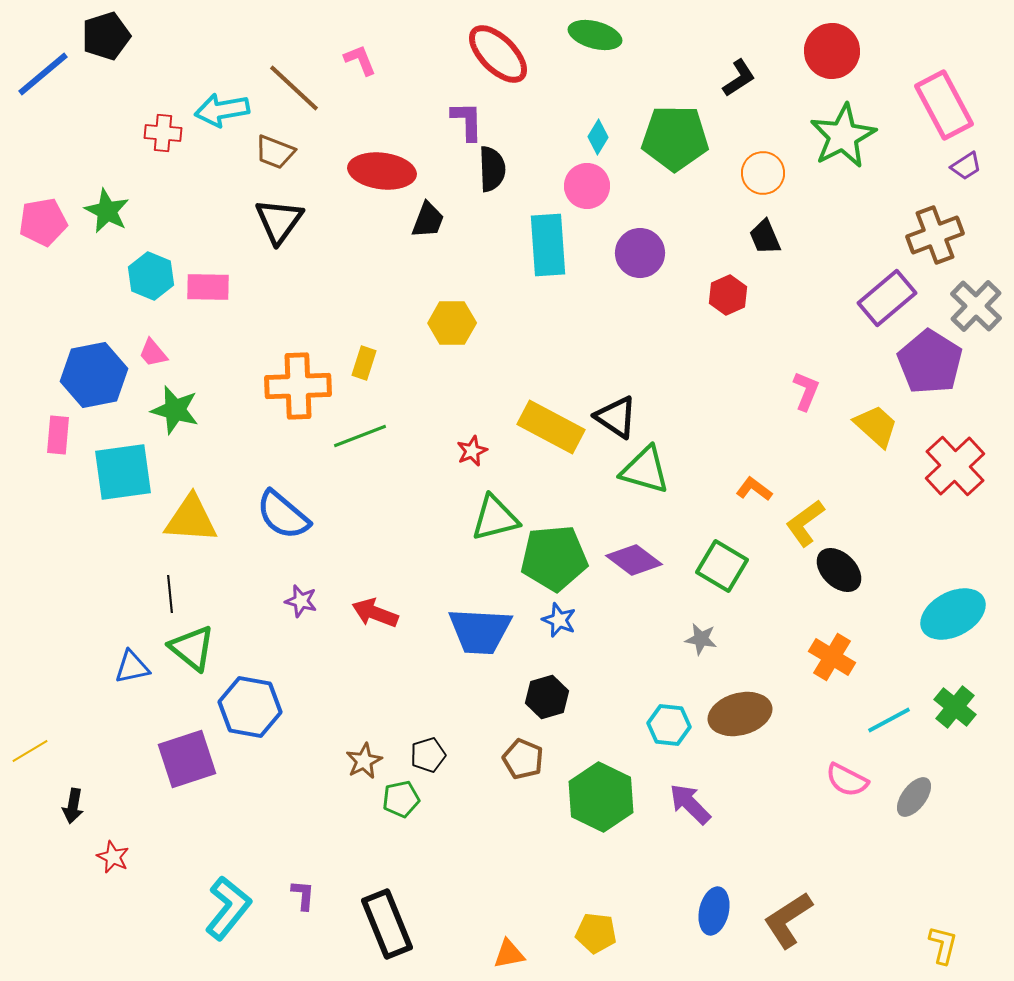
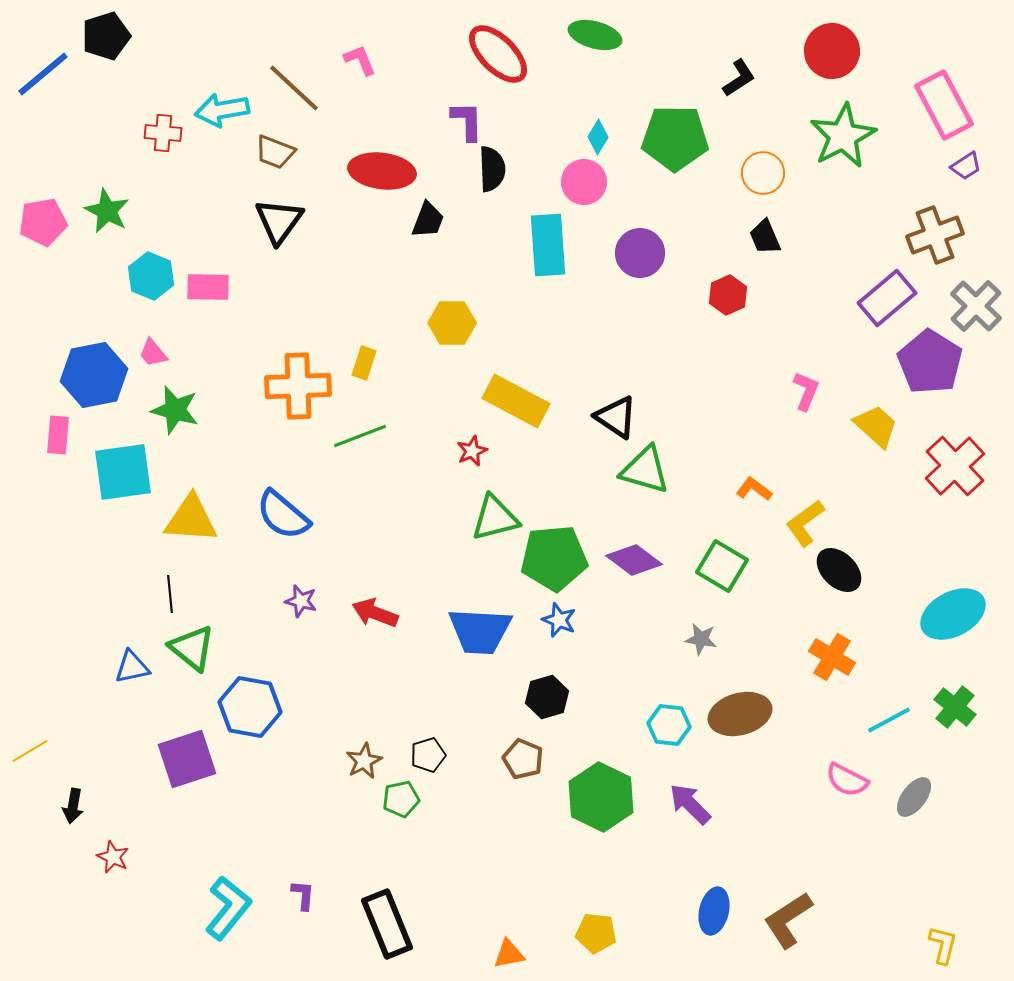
pink circle at (587, 186): moved 3 px left, 4 px up
yellow rectangle at (551, 427): moved 35 px left, 26 px up
